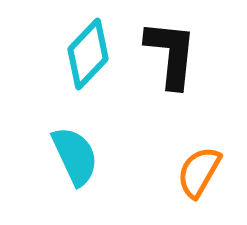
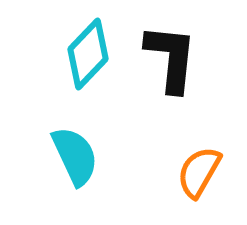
black L-shape: moved 4 px down
